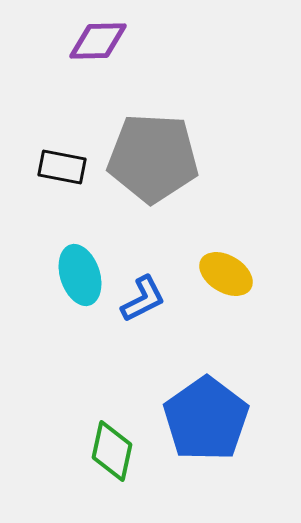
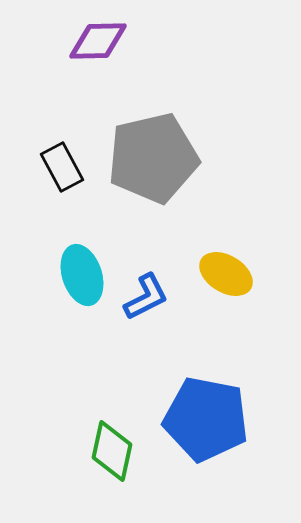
gray pentagon: rotated 16 degrees counterclockwise
black rectangle: rotated 51 degrees clockwise
cyan ellipse: moved 2 px right
blue L-shape: moved 3 px right, 2 px up
blue pentagon: rotated 26 degrees counterclockwise
